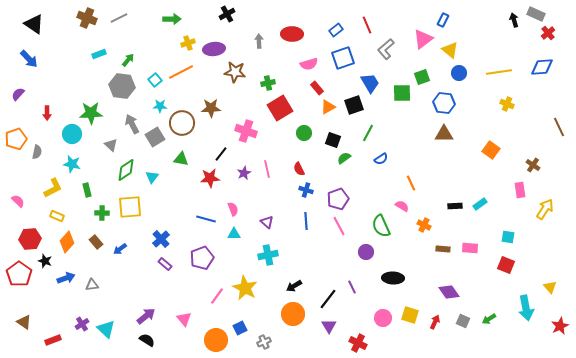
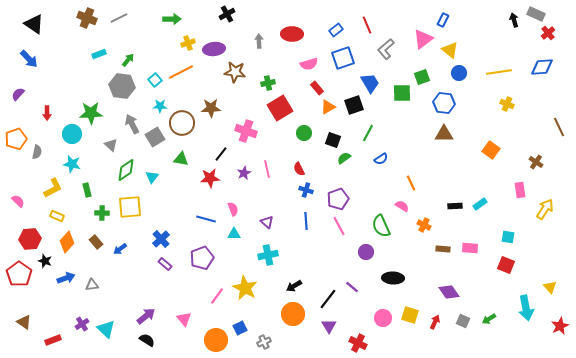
brown cross at (533, 165): moved 3 px right, 3 px up
purple line at (352, 287): rotated 24 degrees counterclockwise
